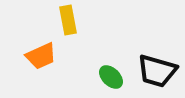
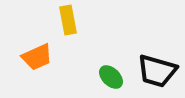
orange trapezoid: moved 4 px left, 1 px down
